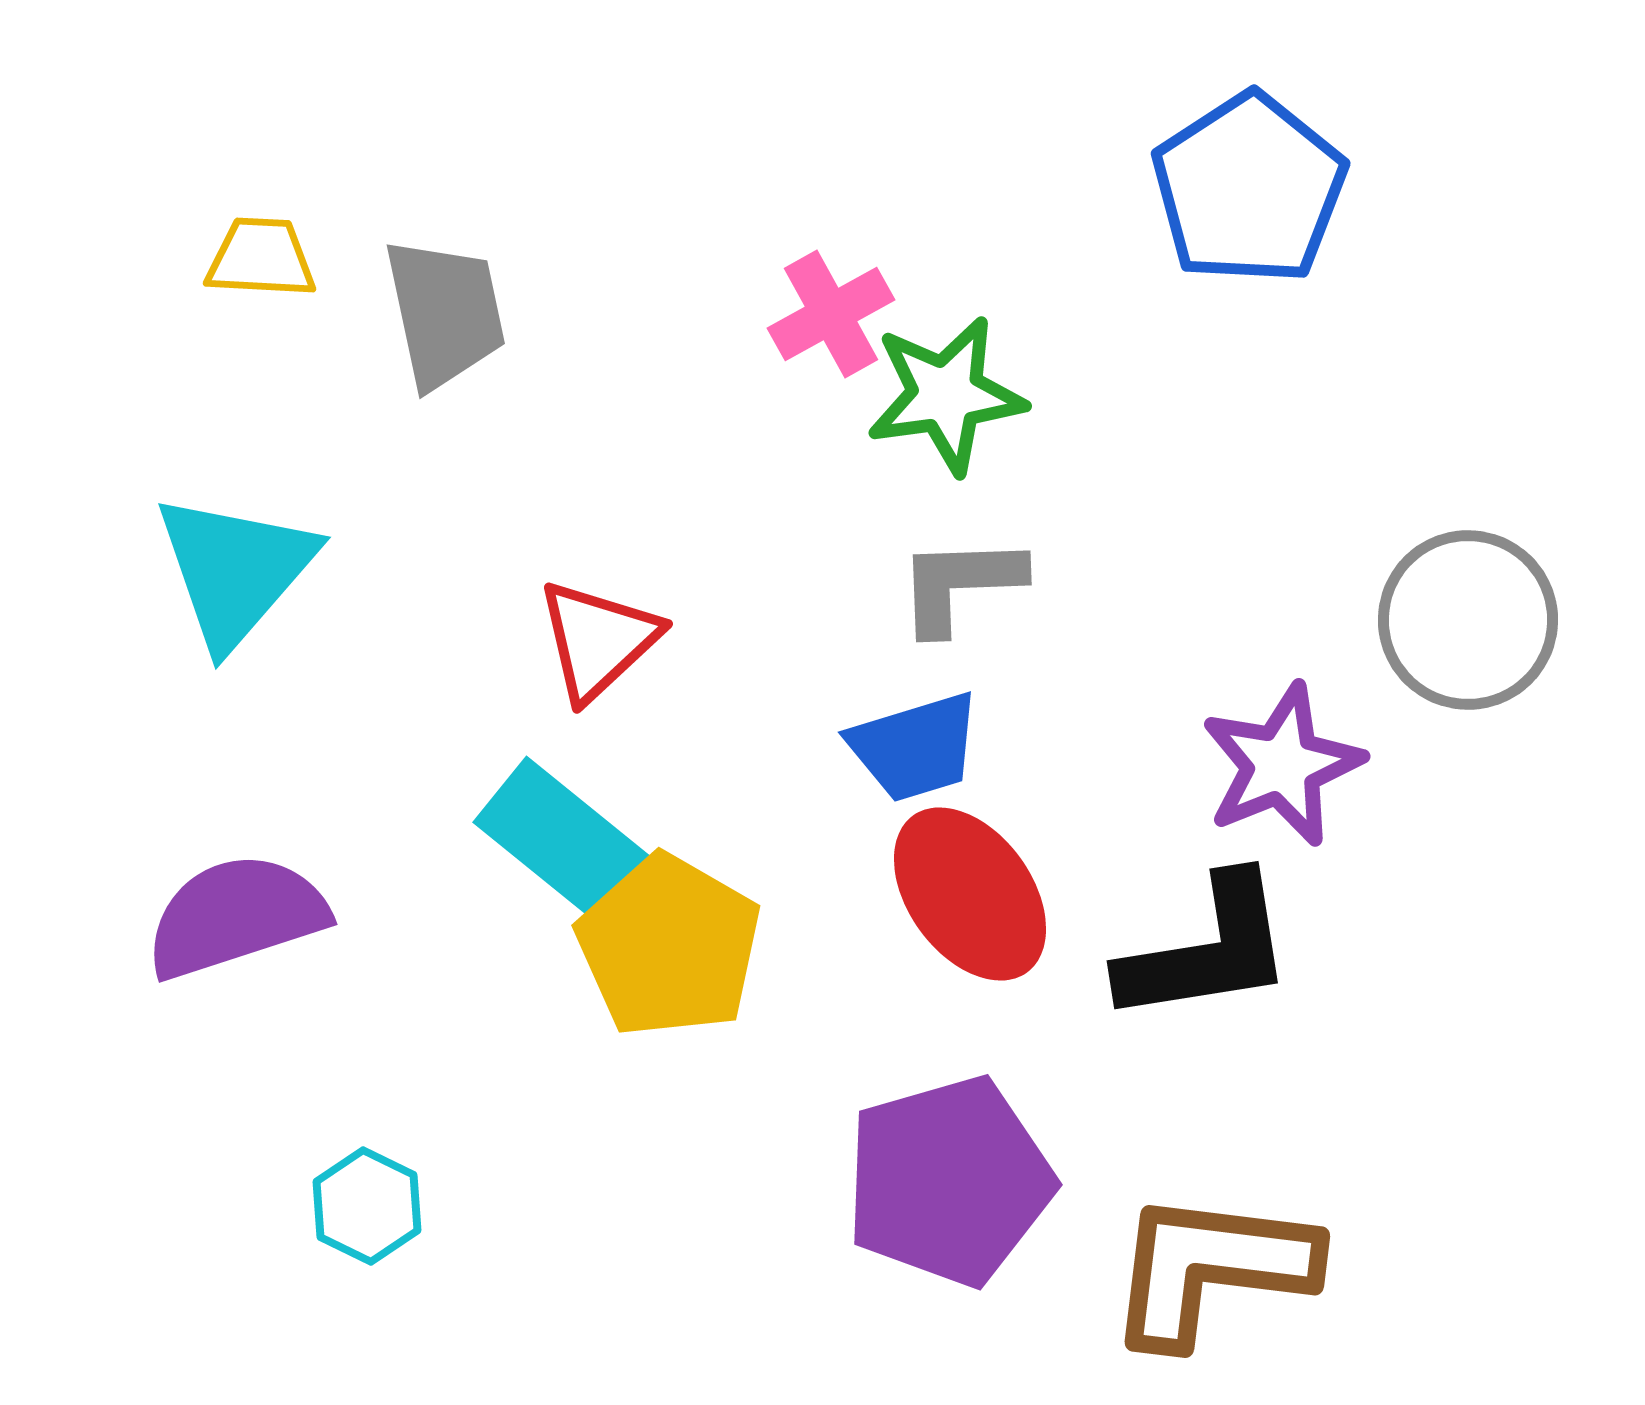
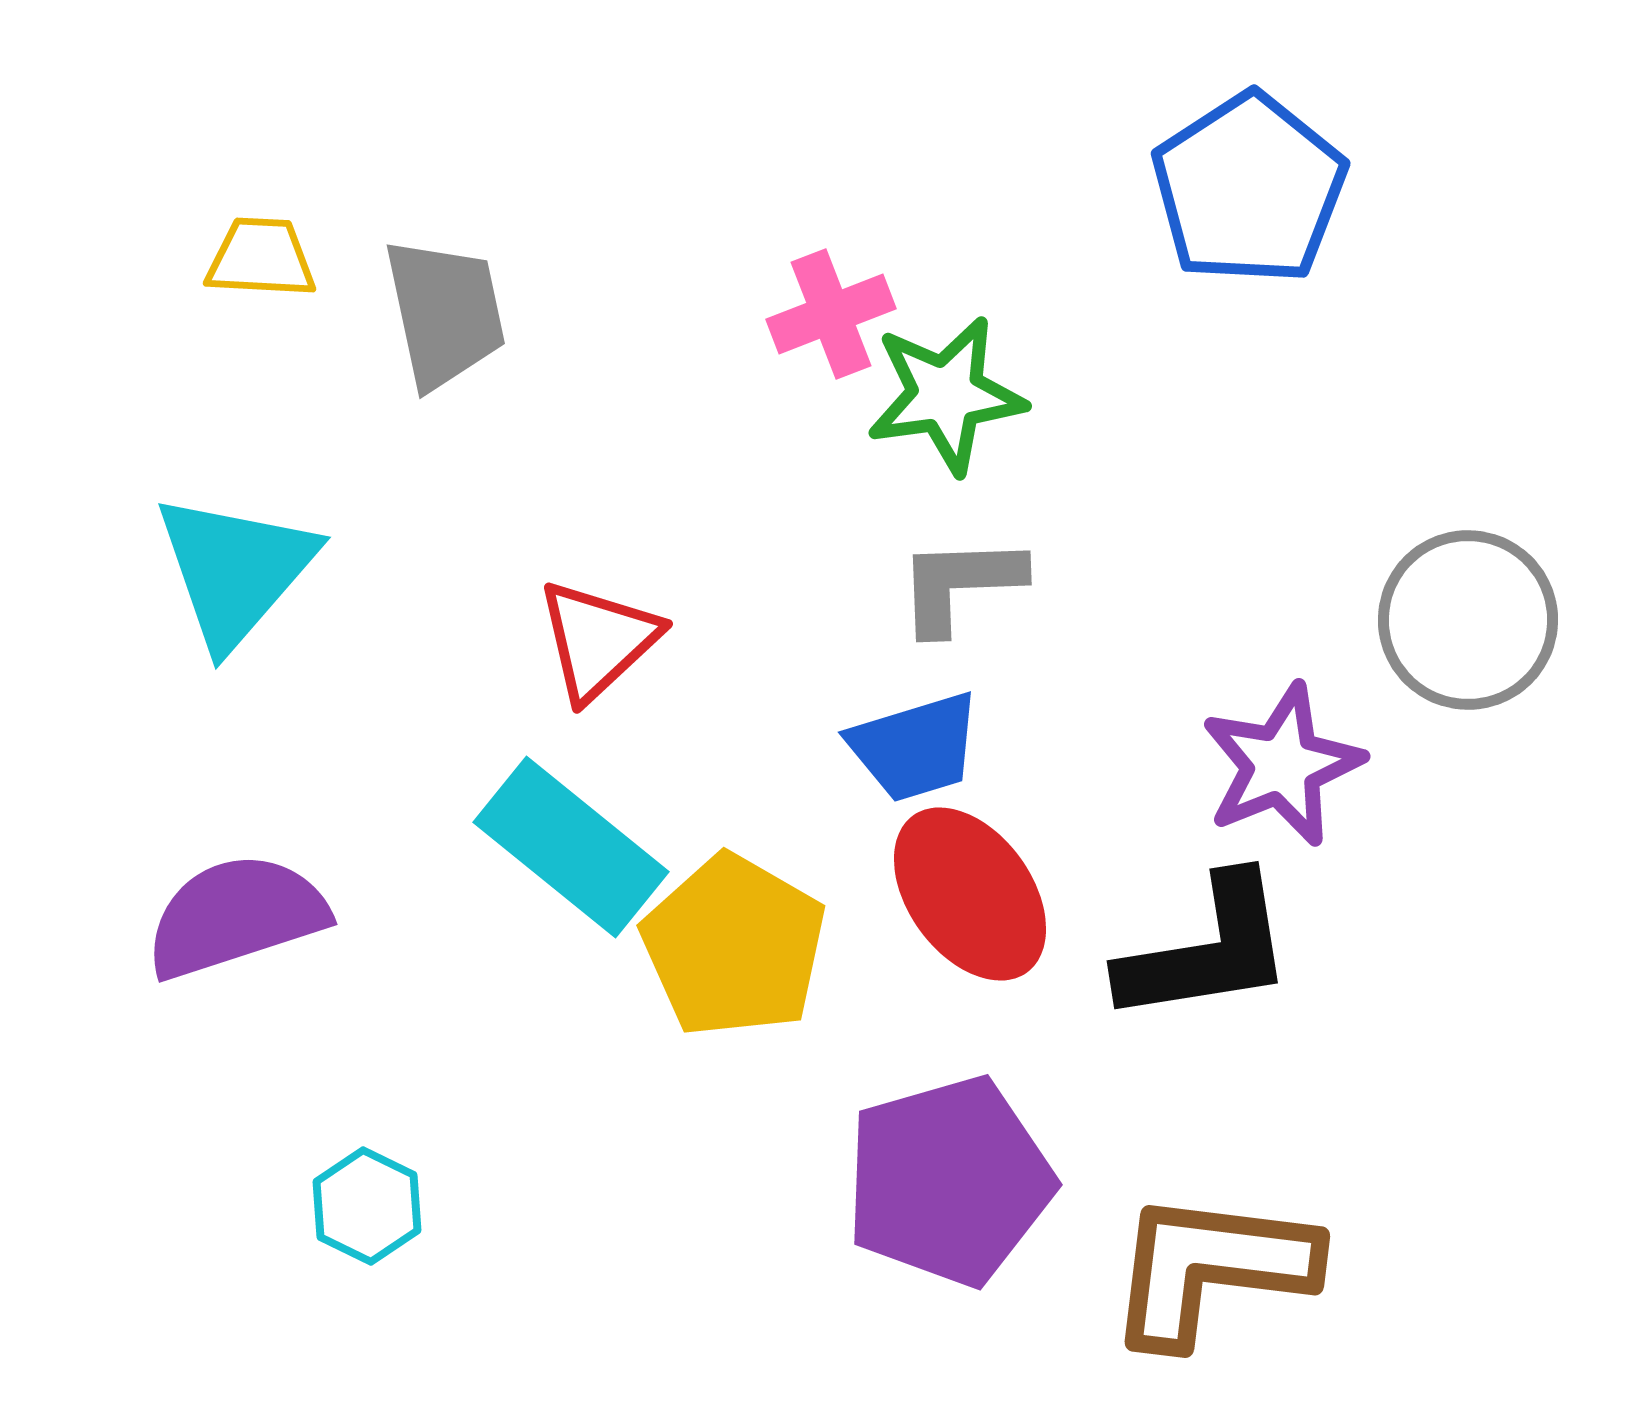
pink cross: rotated 8 degrees clockwise
yellow pentagon: moved 65 px right
